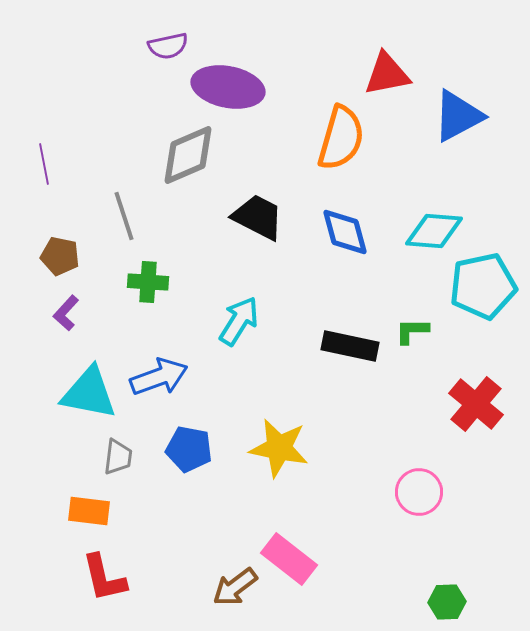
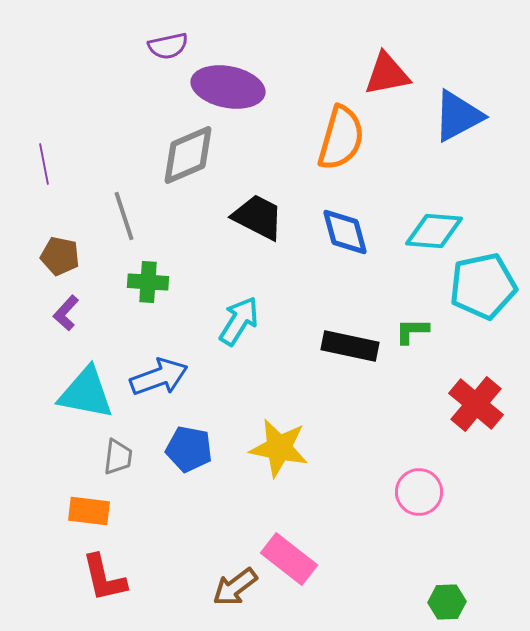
cyan triangle: moved 3 px left
